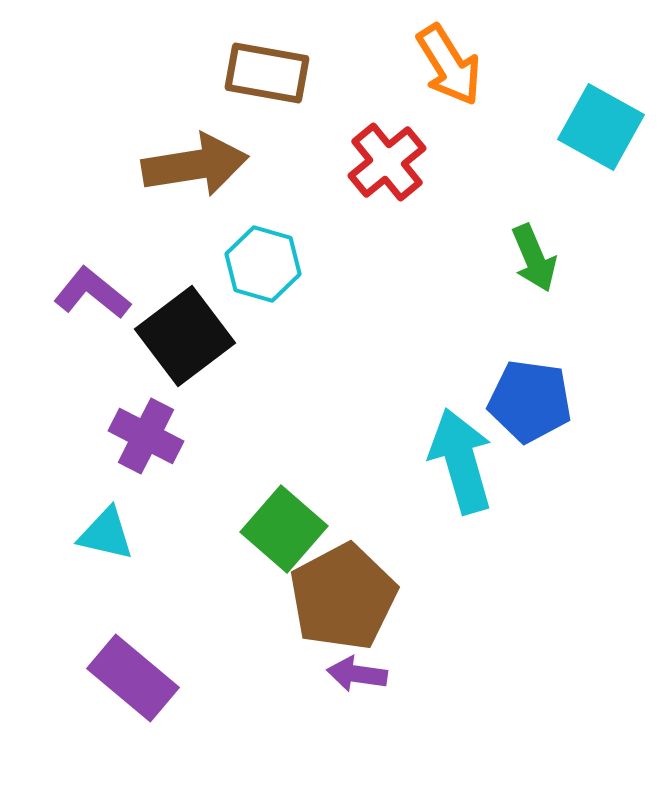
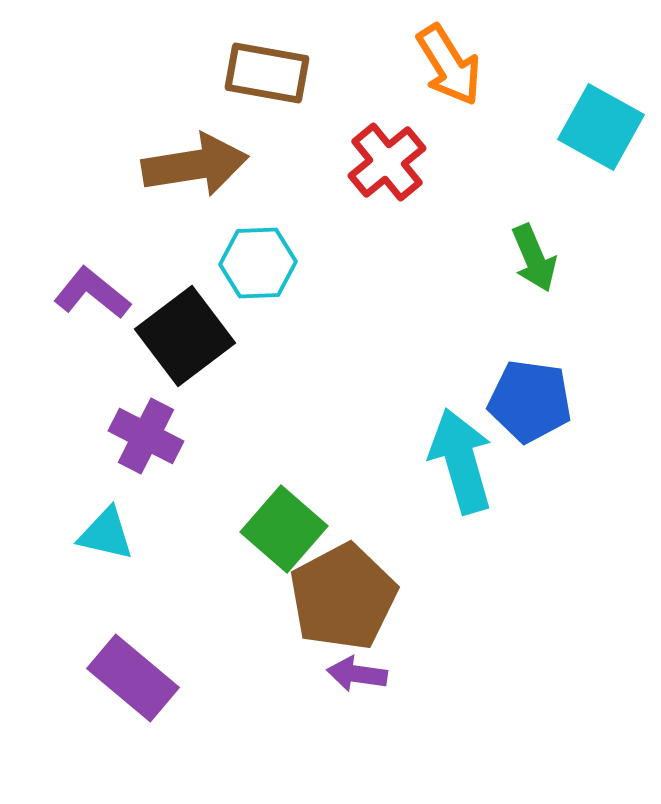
cyan hexagon: moved 5 px left, 1 px up; rotated 18 degrees counterclockwise
